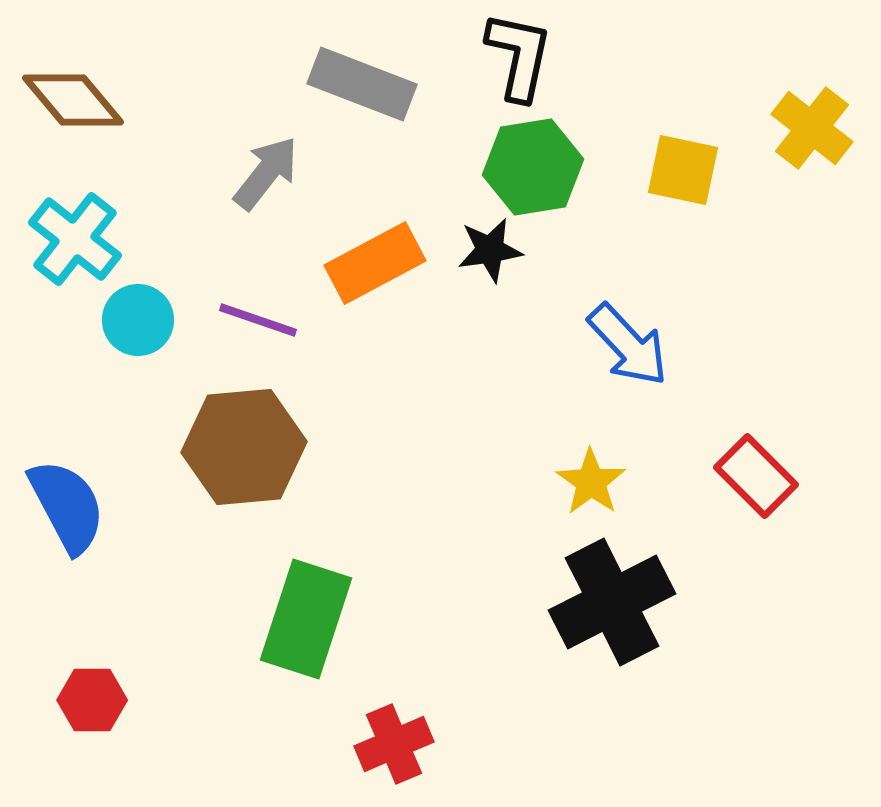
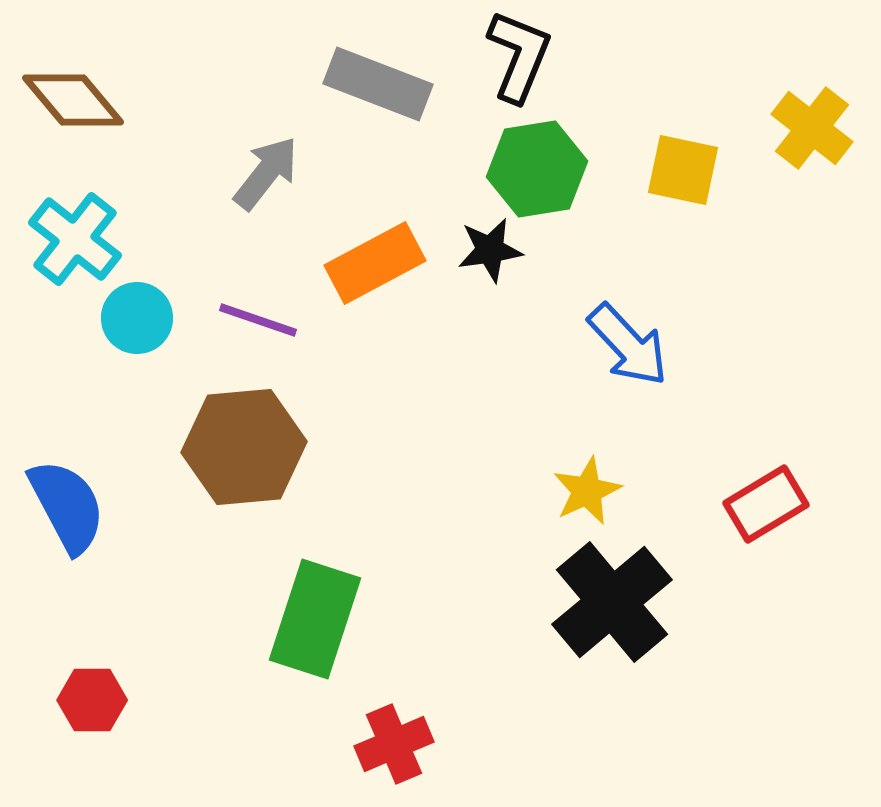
black L-shape: rotated 10 degrees clockwise
gray rectangle: moved 16 px right
green hexagon: moved 4 px right, 2 px down
cyan circle: moved 1 px left, 2 px up
red rectangle: moved 10 px right, 28 px down; rotated 76 degrees counterclockwise
yellow star: moved 4 px left, 9 px down; rotated 12 degrees clockwise
black cross: rotated 13 degrees counterclockwise
green rectangle: moved 9 px right
